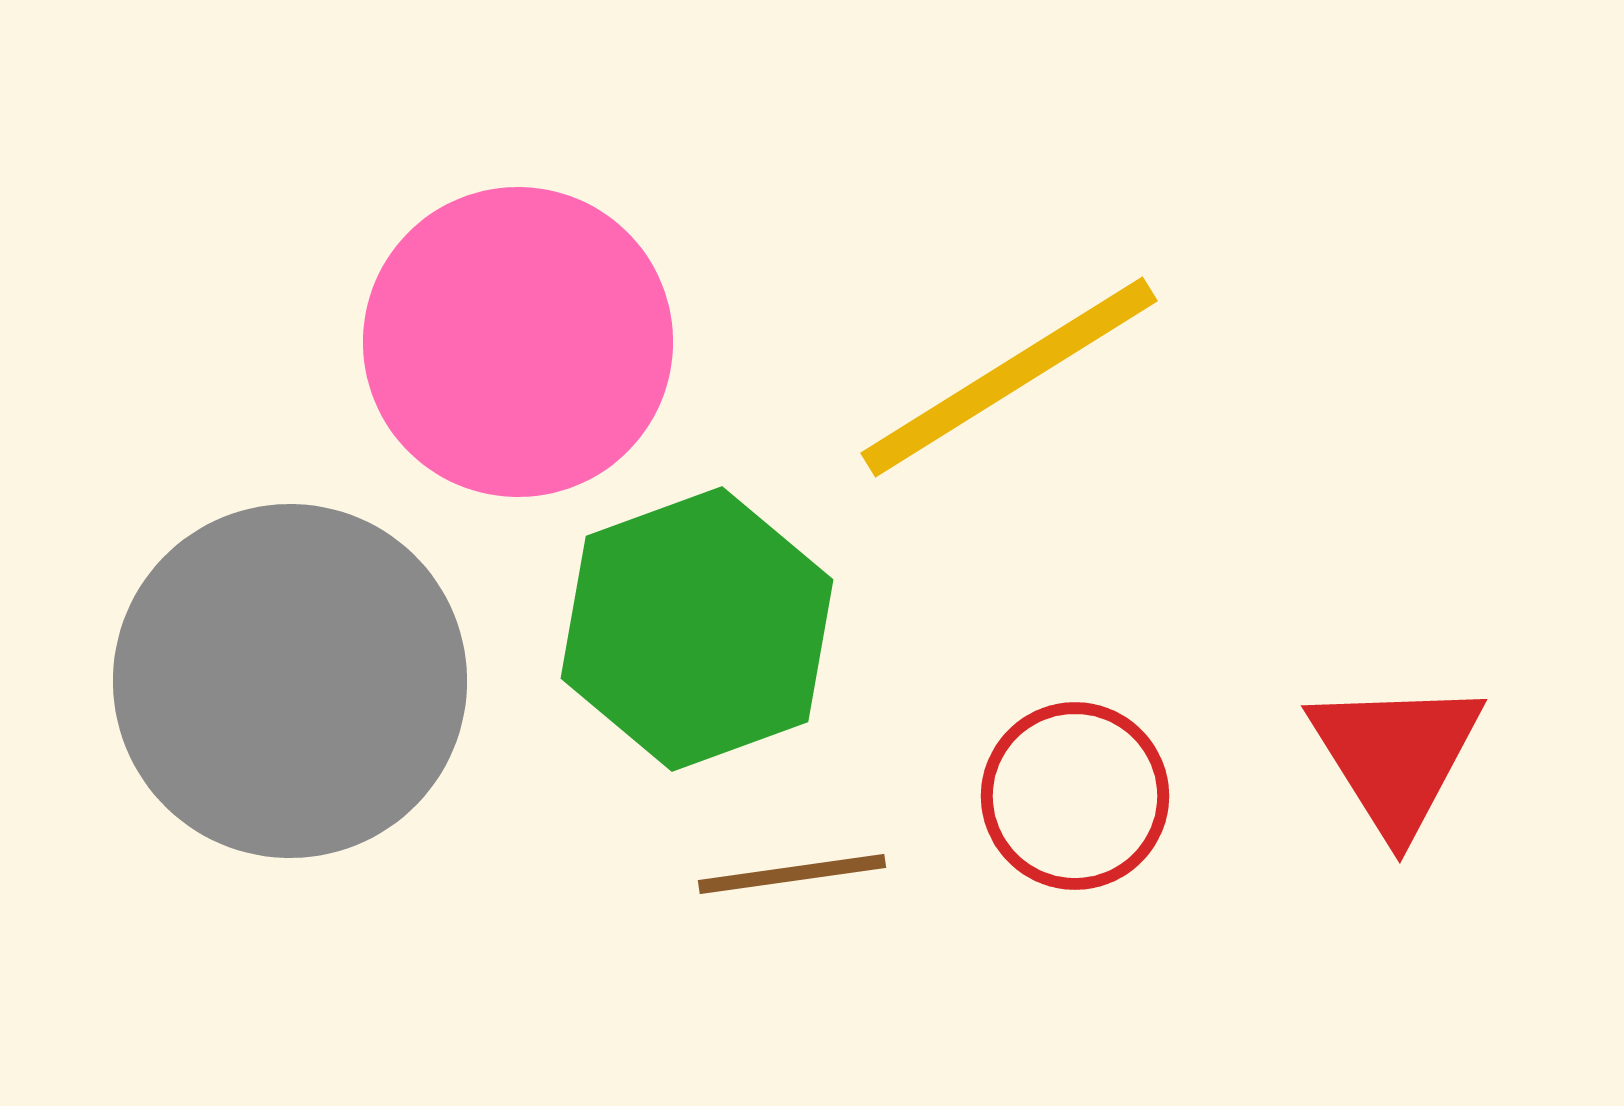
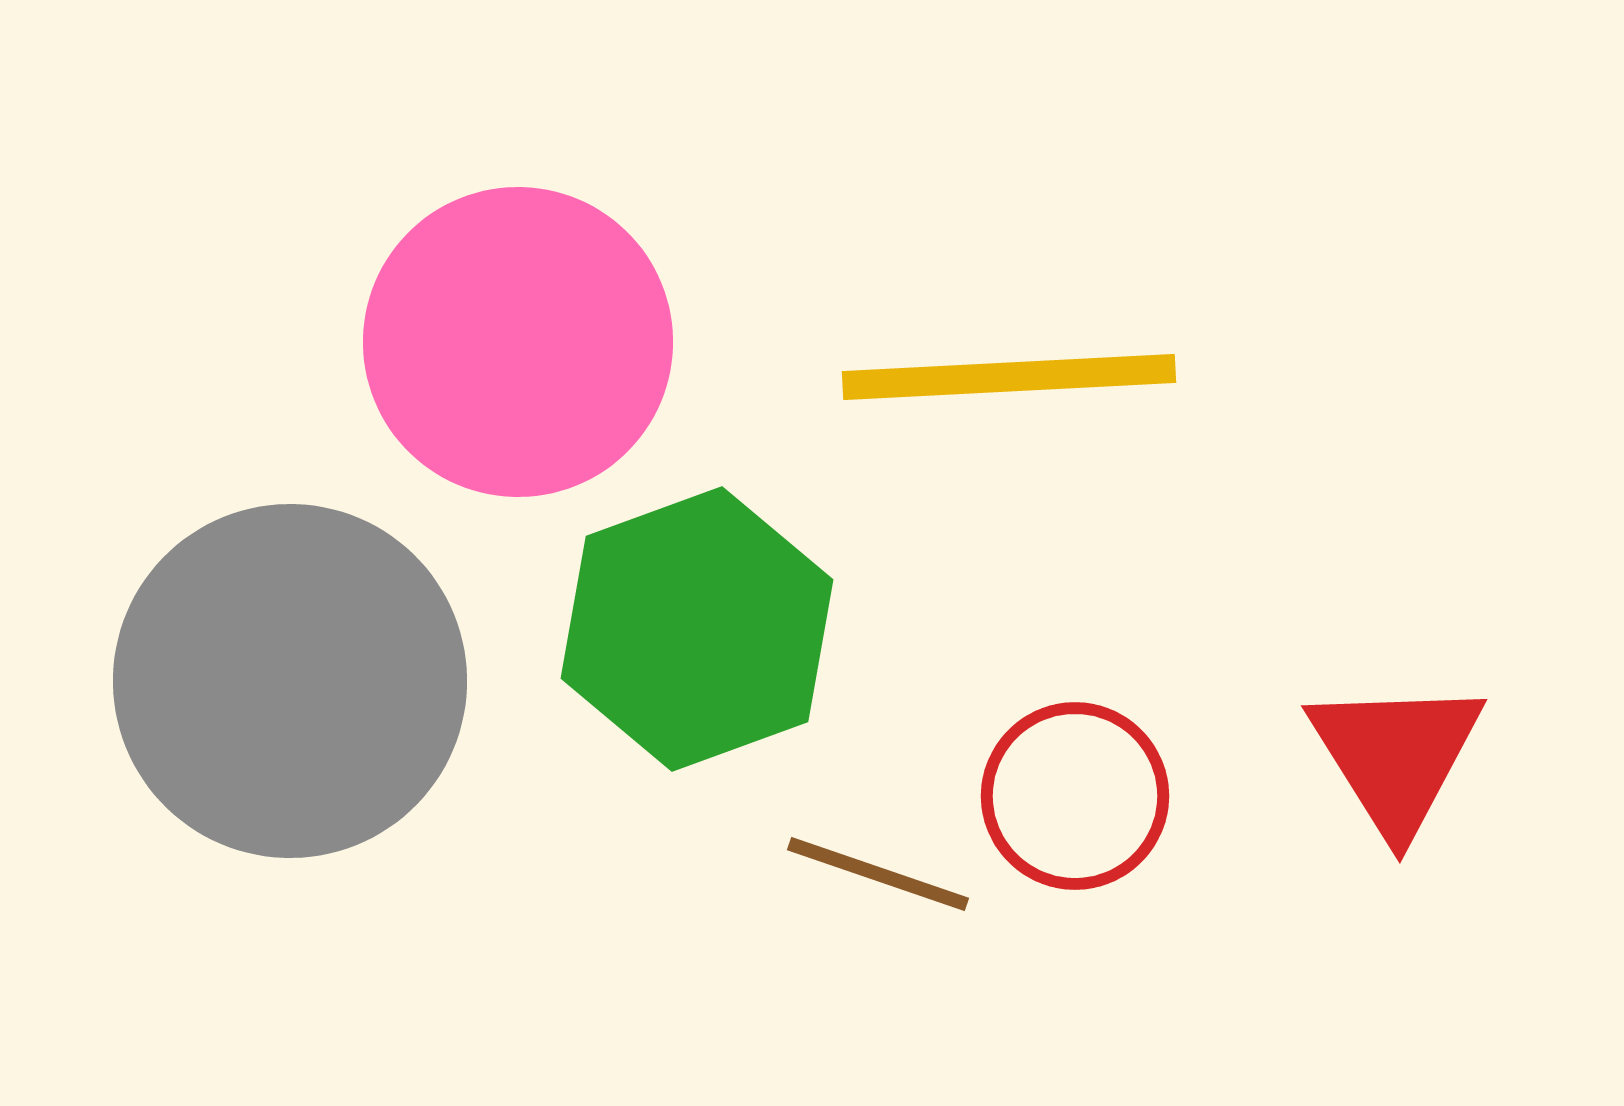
yellow line: rotated 29 degrees clockwise
brown line: moved 86 px right; rotated 27 degrees clockwise
